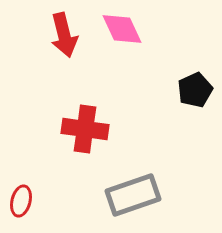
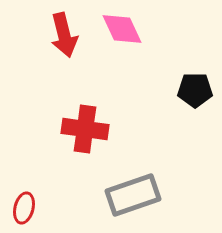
black pentagon: rotated 24 degrees clockwise
red ellipse: moved 3 px right, 7 px down
